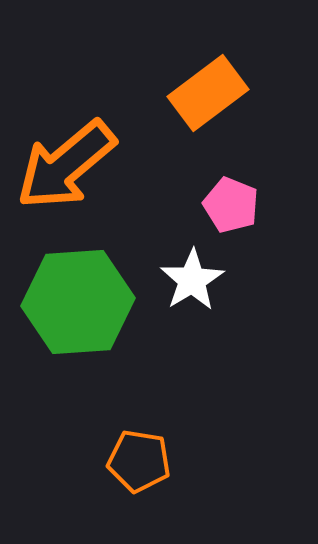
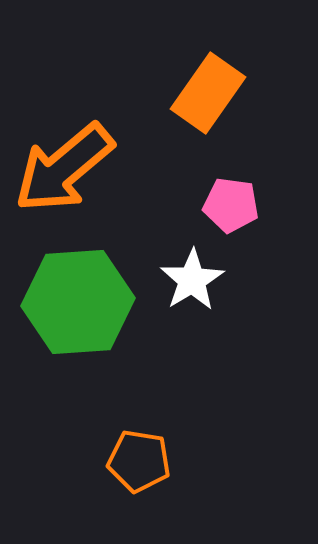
orange rectangle: rotated 18 degrees counterclockwise
orange arrow: moved 2 px left, 3 px down
pink pentagon: rotated 14 degrees counterclockwise
